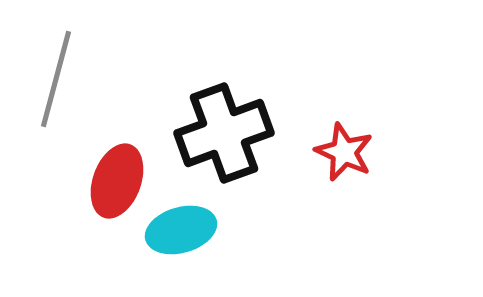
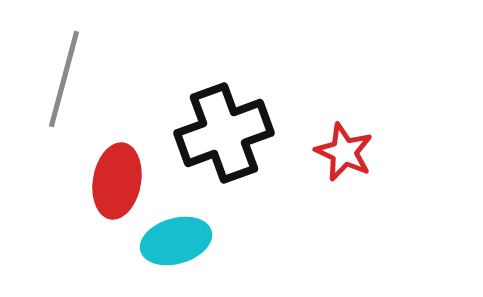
gray line: moved 8 px right
red ellipse: rotated 10 degrees counterclockwise
cyan ellipse: moved 5 px left, 11 px down
